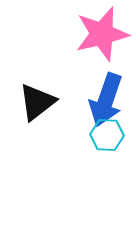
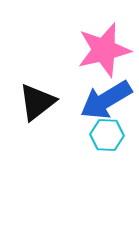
pink star: moved 2 px right, 16 px down
blue arrow: rotated 40 degrees clockwise
